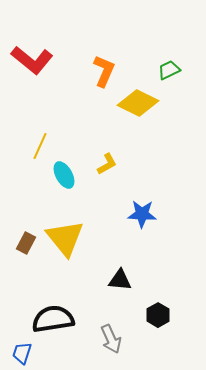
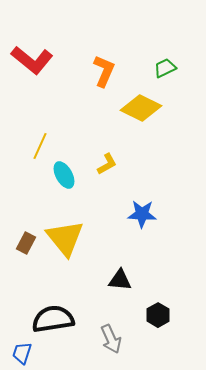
green trapezoid: moved 4 px left, 2 px up
yellow diamond: moved 3 px right, 5 px down
